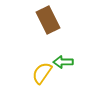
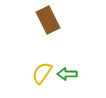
green arrow: moved 4 px right, 12 px down
